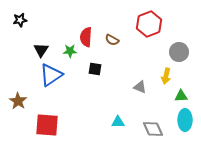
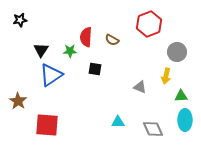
gray circle: moved 2 px left
